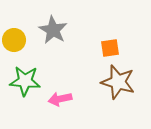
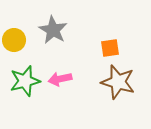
green star: rotated 20 degrees counterclockwise
pink arrow: moved 20 px up
